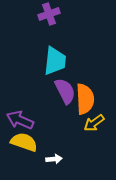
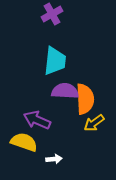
purple cross: moved 3 px right; rotated 10 degrees counterclockwise
purple semicircle: rotated 60 degrees counterclockwise
purple arrow: moved 17 px right
